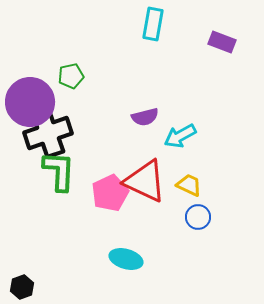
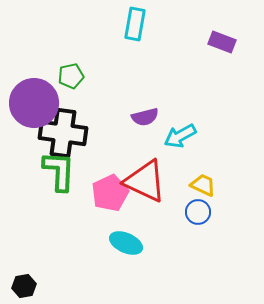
cyan rectangle: moved 18 px left
purple circle: moved 4 px right, 1 px down
black cross: moved 15 px right; rotated 27 degrees clockwise
yellow trapezoid: moved 14 px right
blue circle: moved 5 px up
cyan ellipse: moved 16 px up; rotated 8 degrees clockwise
black hexagon: moved 2 px right, 1 px up; rotated 10 degrees clockwise
